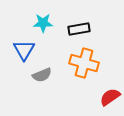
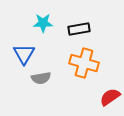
blue triangle: moved 4 px down
gray semicircle: moved 1 px left, 3 px down; rotated 12 degrees clockwise
